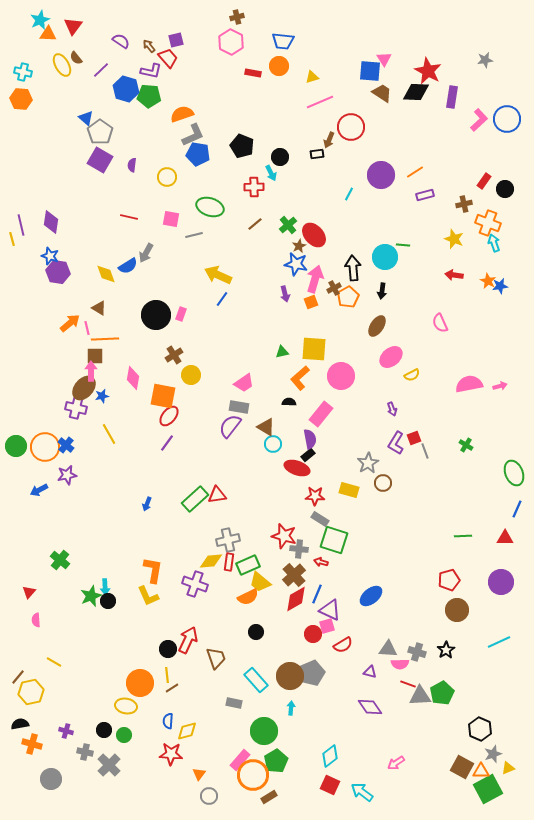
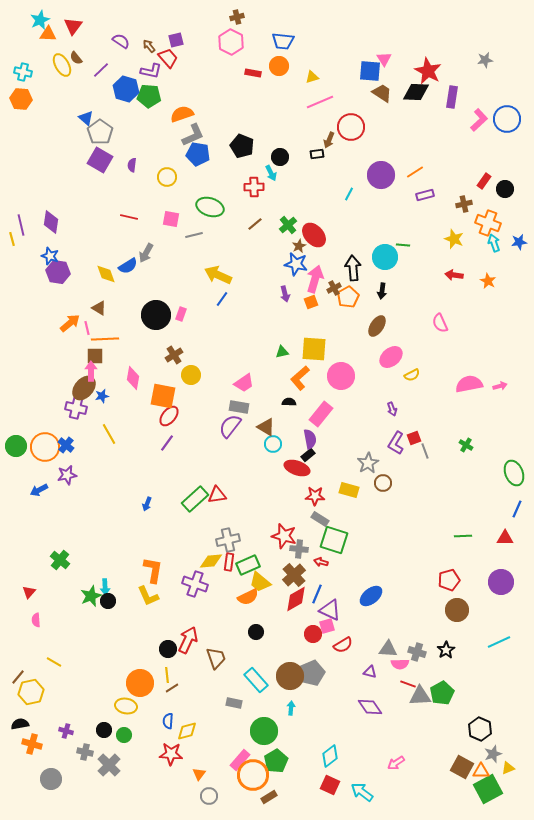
blue star at (500, 286): moved 19 px right, 44 px up
